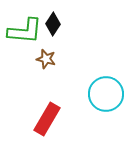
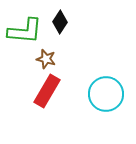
black diamond: moved 7 px right, 2 px up
red rectangle: moved 28 px up
